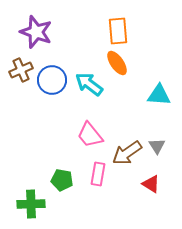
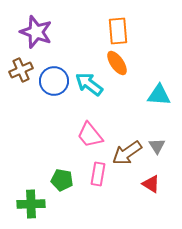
blue circle: moved 2 px right, 1 px down
